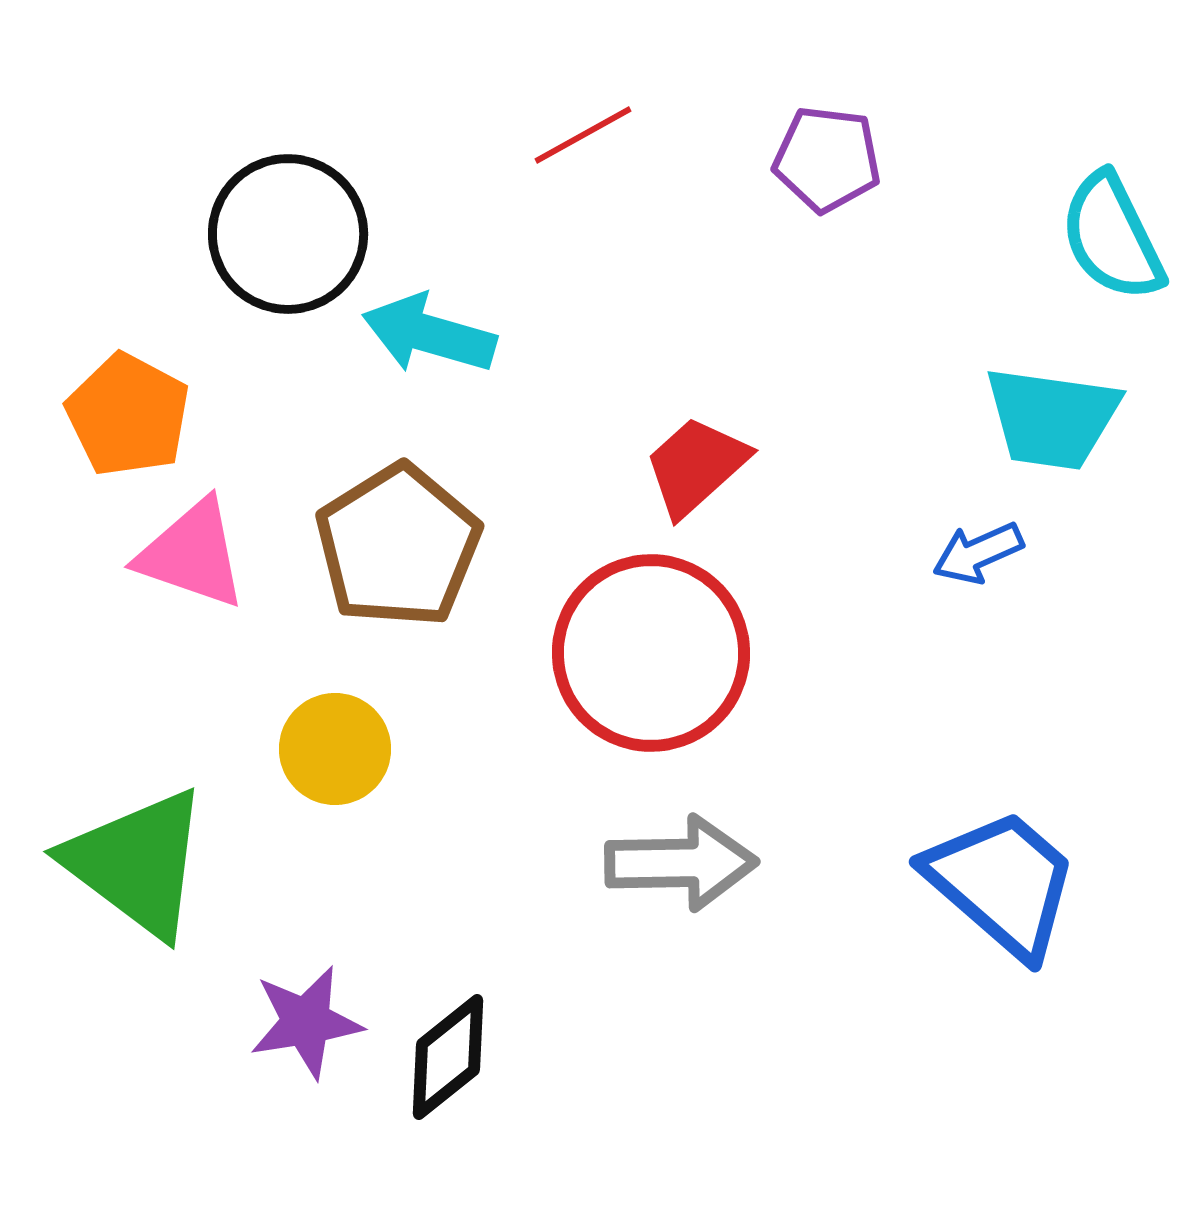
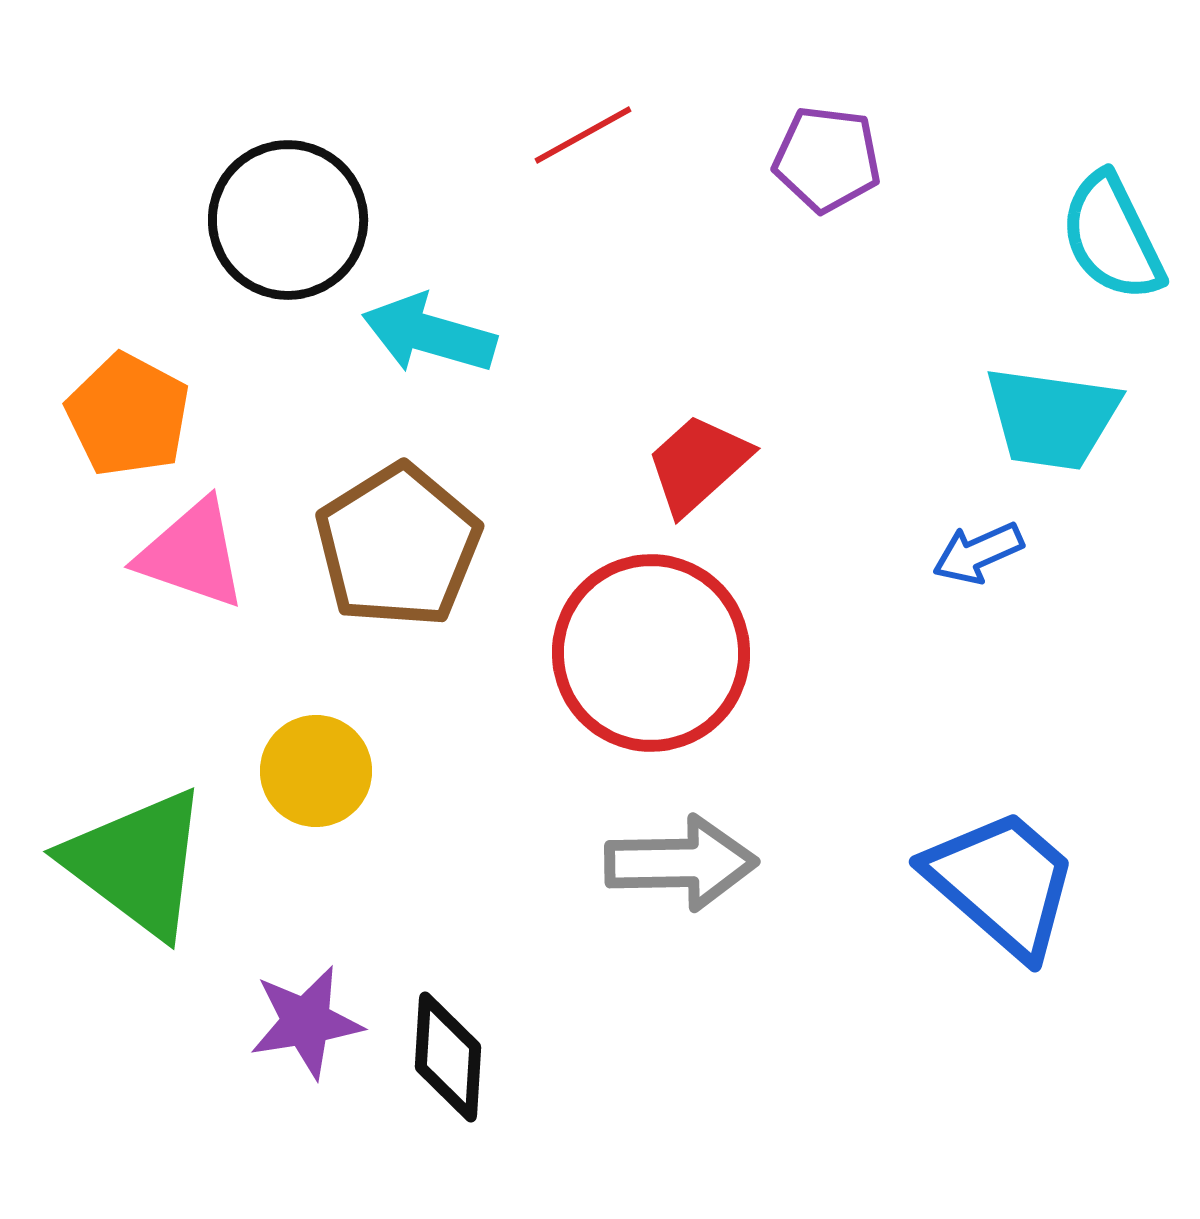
black circle: moved 14 px up
red trapezoid: moved 2 px right, 2 px up
yellow circle: moved 19 px left, 22 px down
black diamond: rotated 48 degrees counterclockwise
